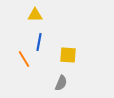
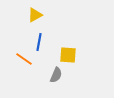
yellow triangle: rotated 28 degrees counterclockwise
orange line: rotated 24 degrees counterclockwise
gray semicircle: moved 5 px left, 8 px up
